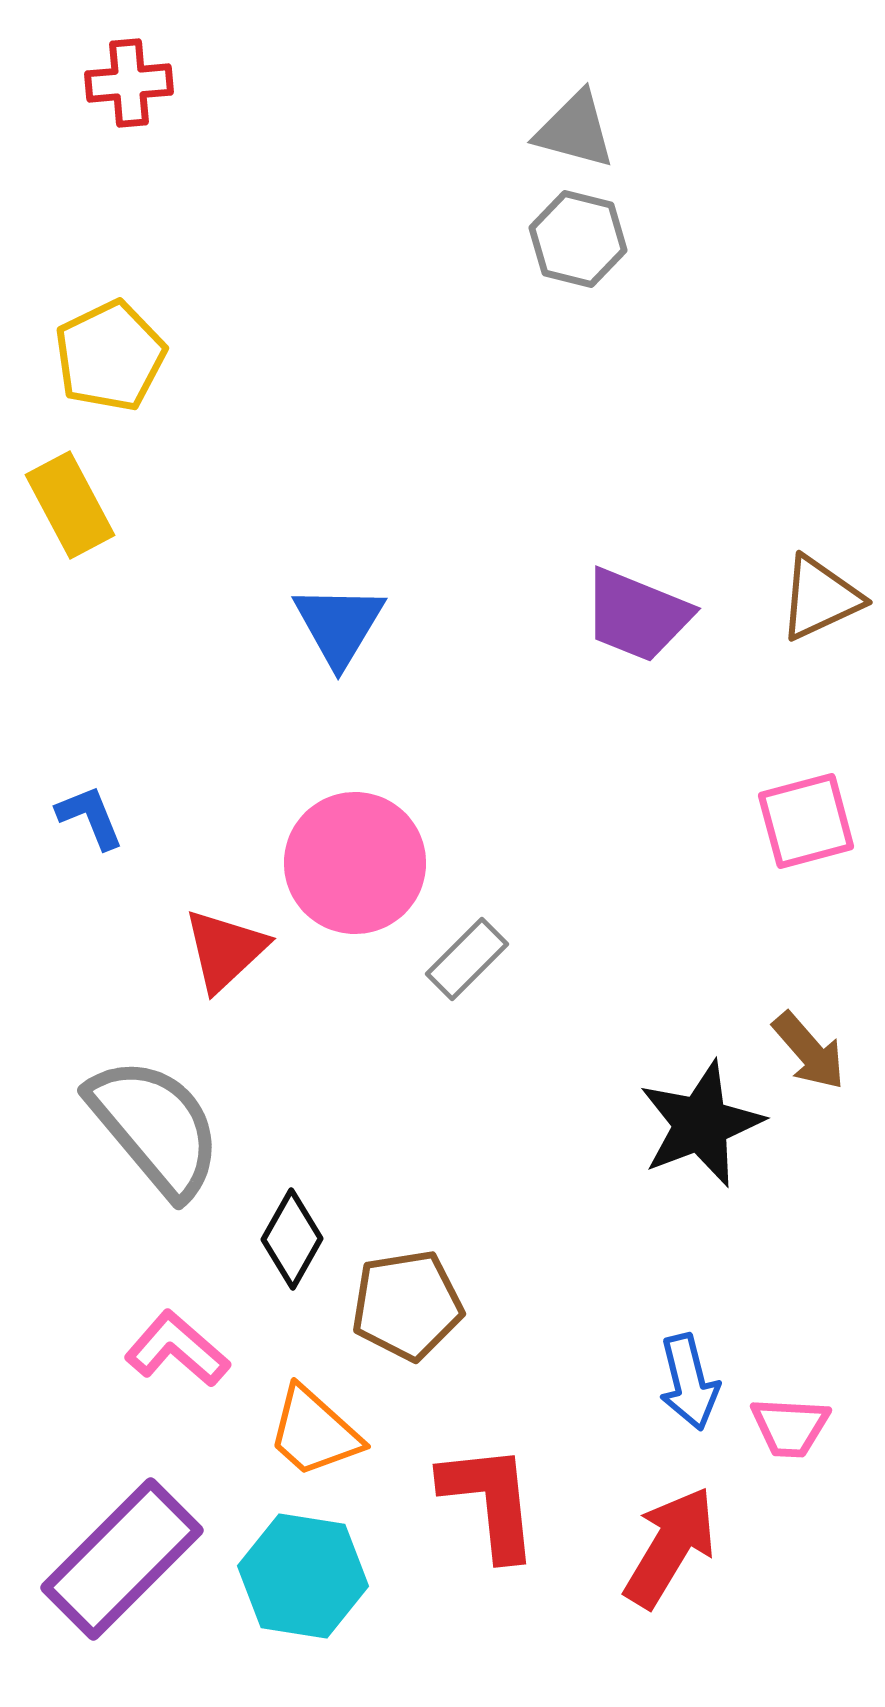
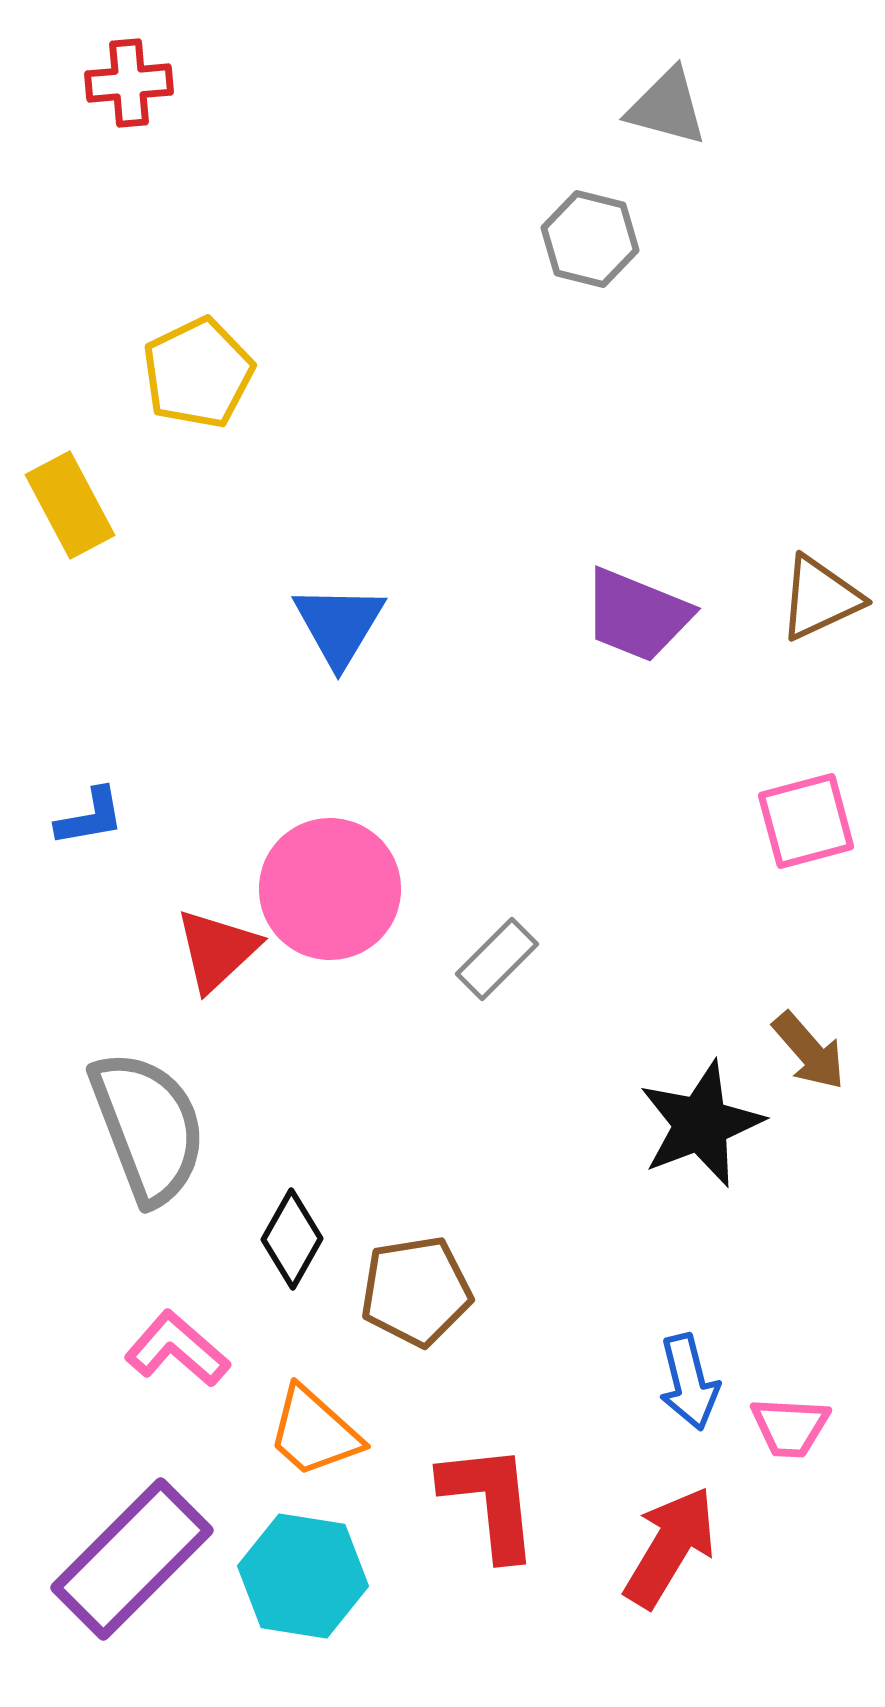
gray triangle: moved 92 px right, 23 px up
gray hexagon: moved 12 px right
yellow pentagon: moved 88 px right, 17 px down
blue L-shape: rotated 102 degrees clockwise
pink circle: moved 25 px left, 26 px down
red triangle: moved 8 px left
gray rectangle: moved 30 px right
gray semicircle: moved 7 px left; rotated 19 degrees clockwise
brown pentagon: moved 9 px right, 14 px up
purple rectangle: moved 10 px right
